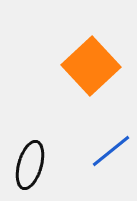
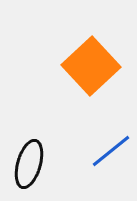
black ellipse: moved 1 px left, 1 px up
